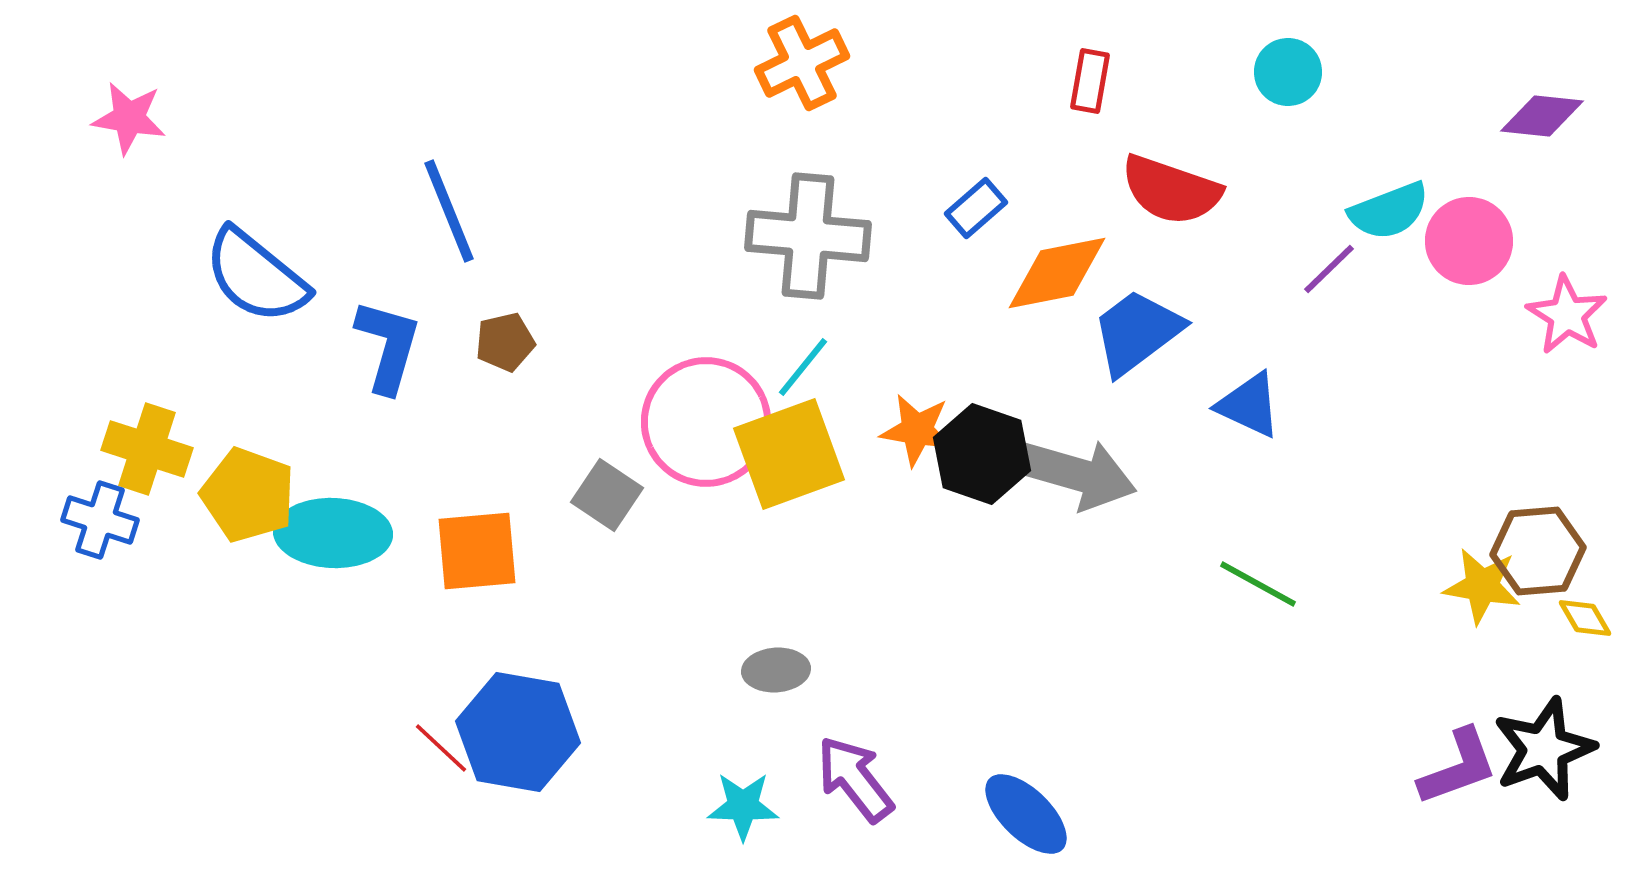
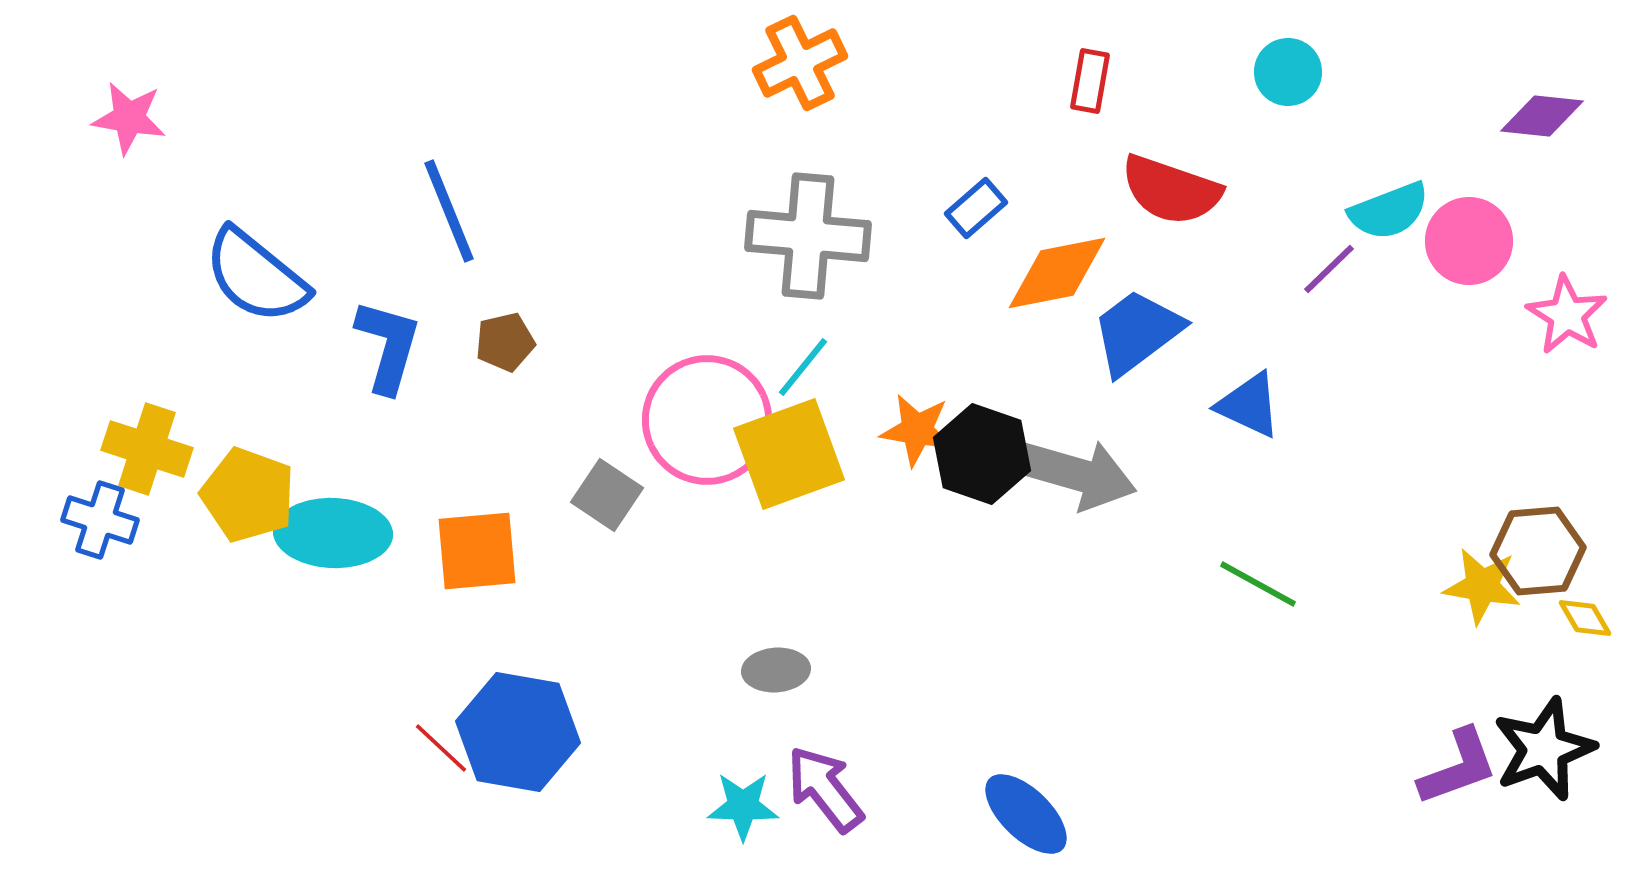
orange cross at (802, 63): moved 2 px left
pink circle at (706, 422): moved 1 px right, 2 px up
purple arrow at (855, 779): moved 30 px left, 10 px down
